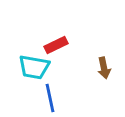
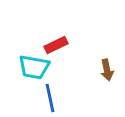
brown arrow: moved 3 px right, 2 px down
